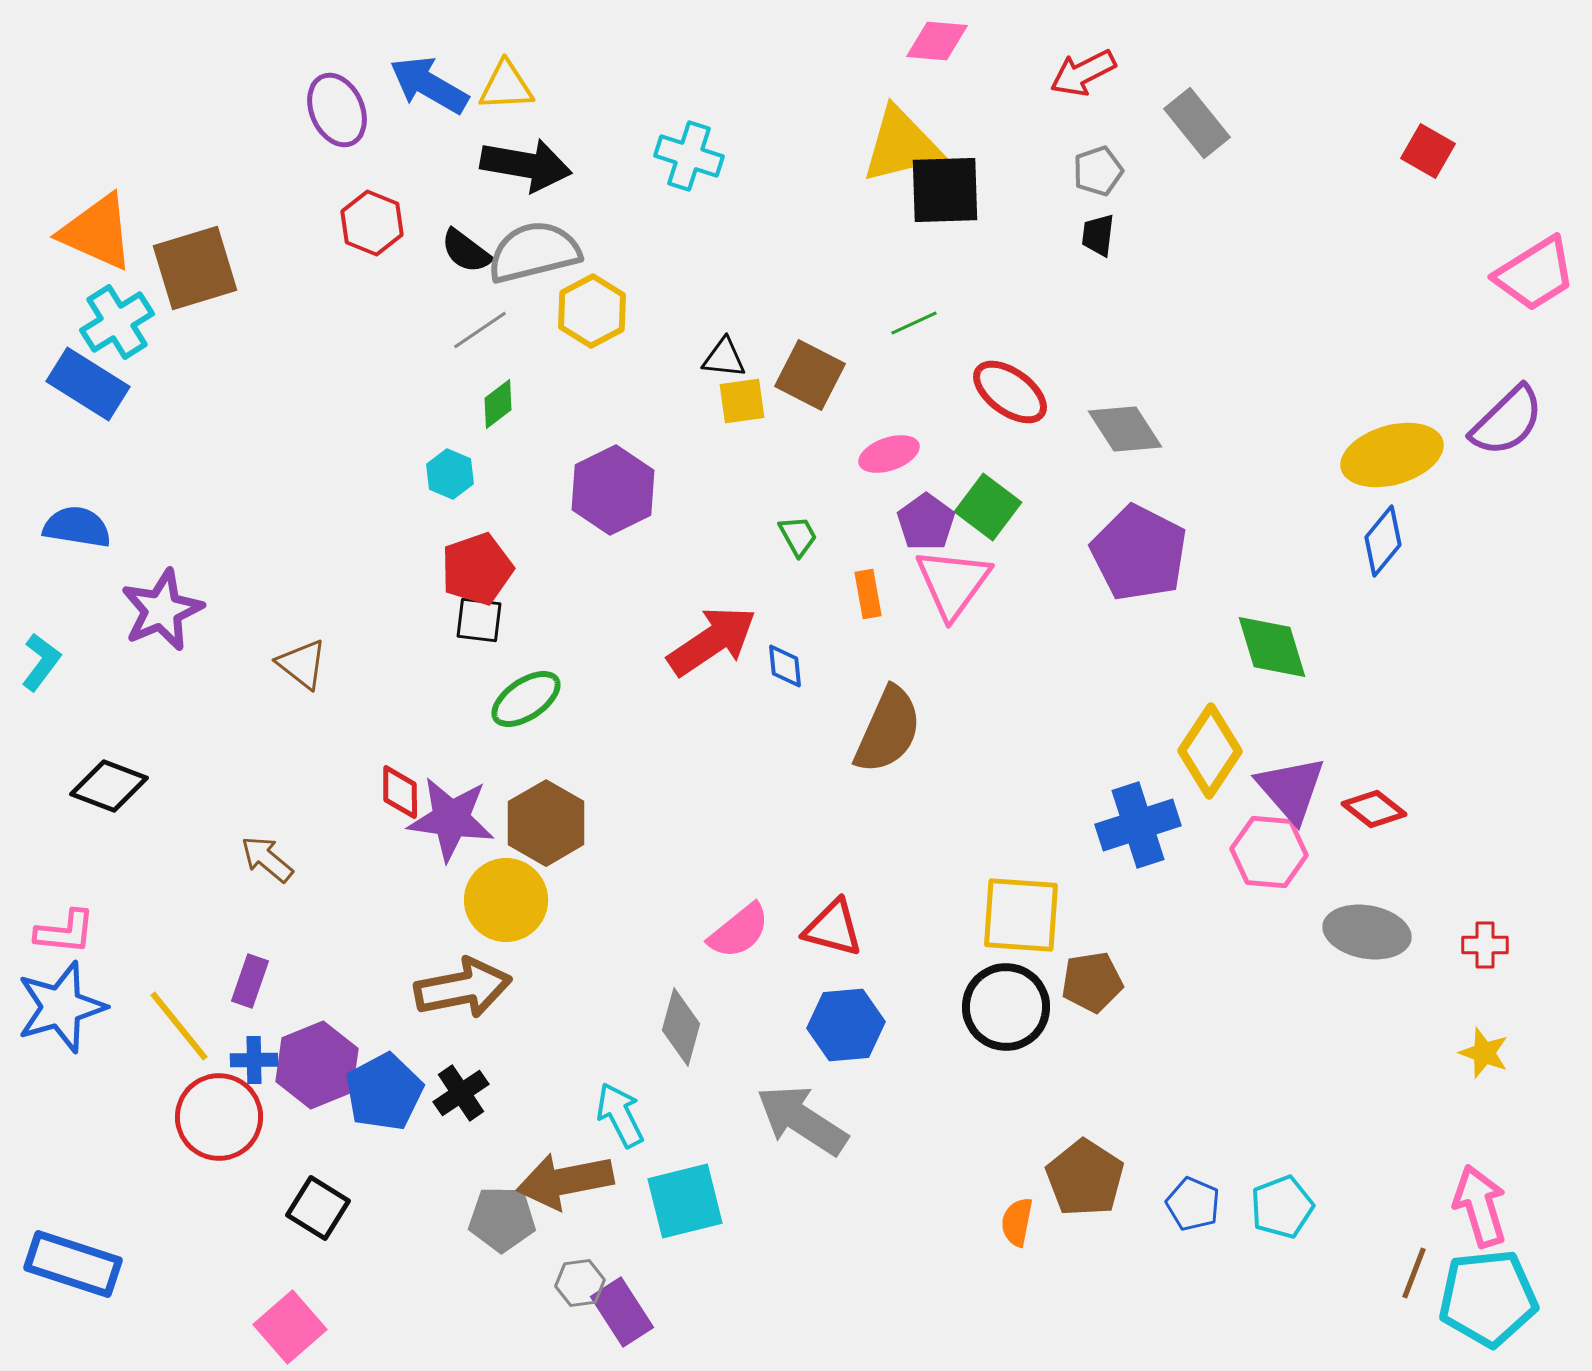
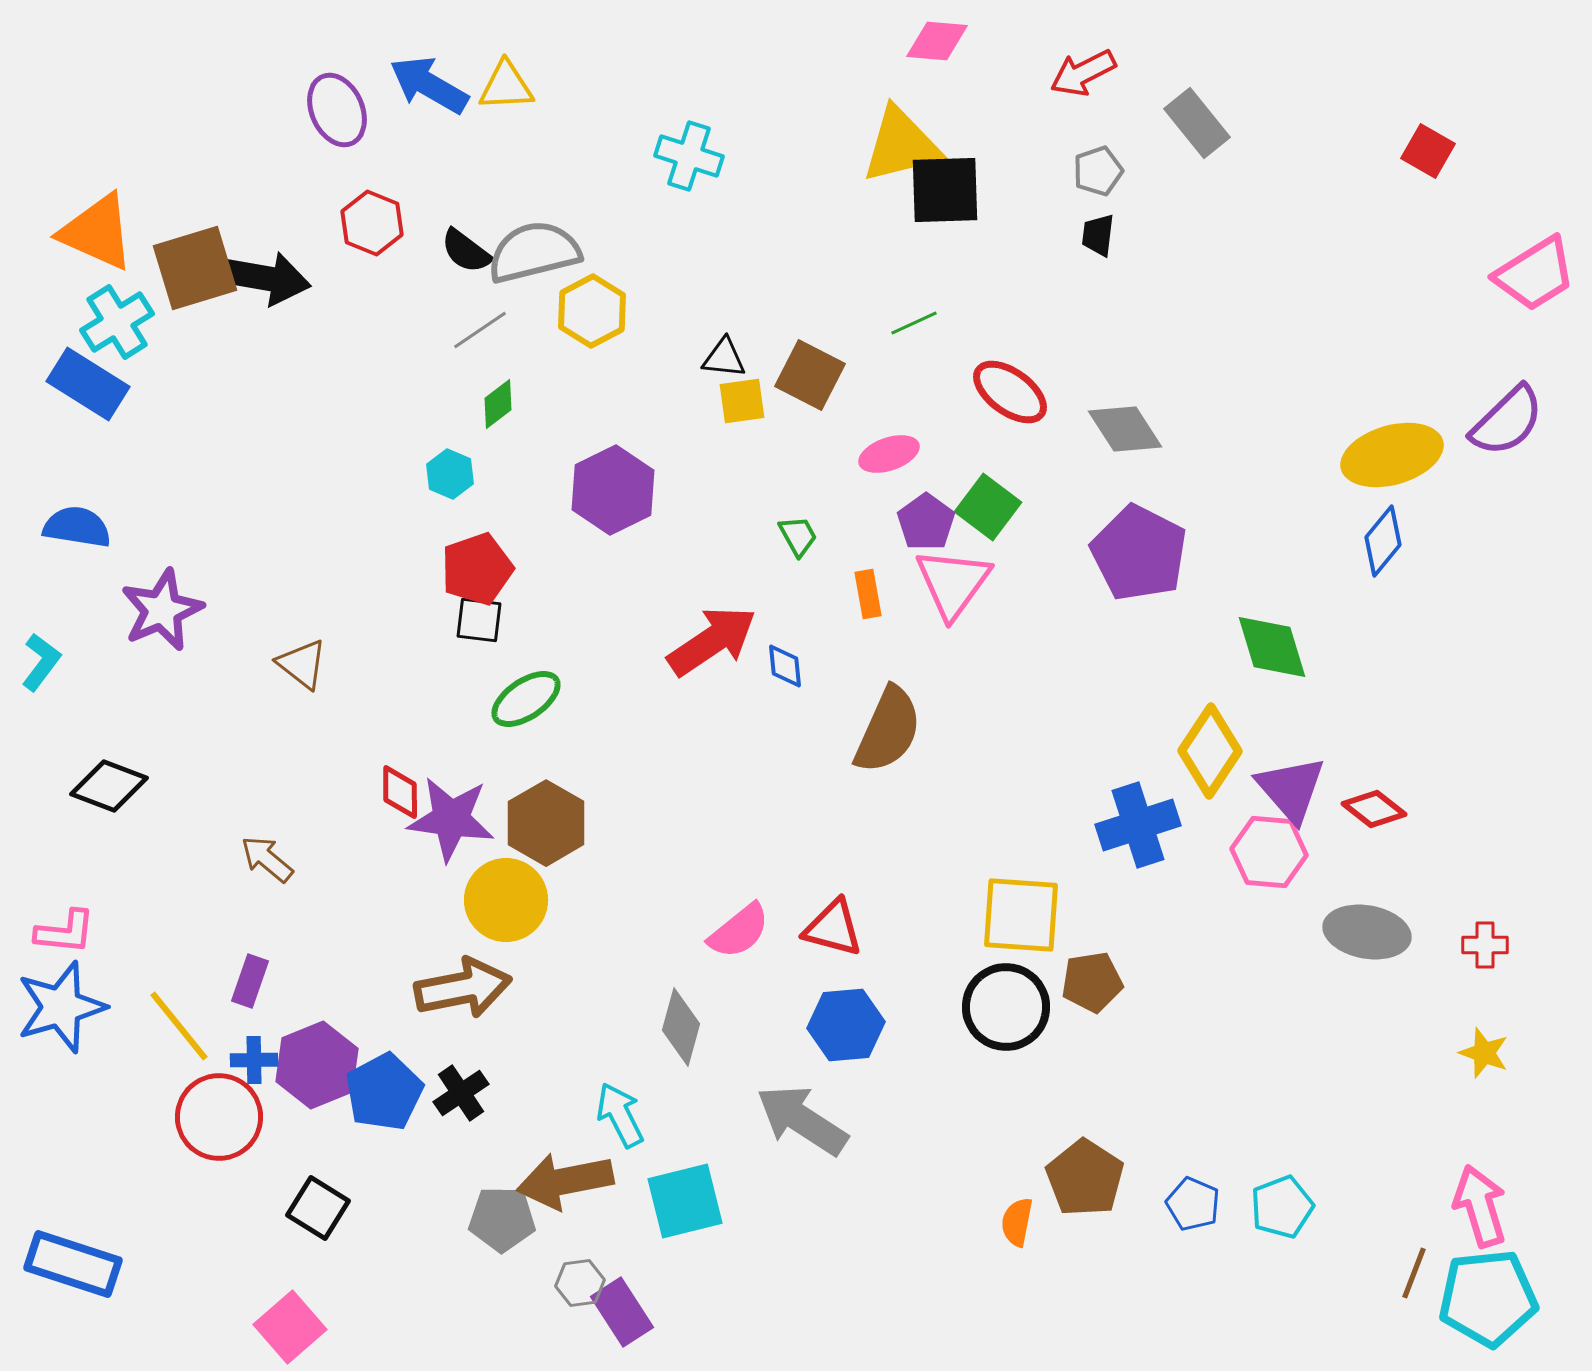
black arrow at (526, 165): moved 261 px left, 113 px down
